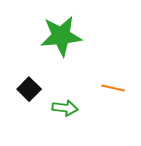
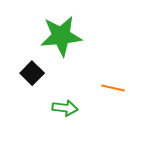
black square: moved 3 px right, 16 px up
